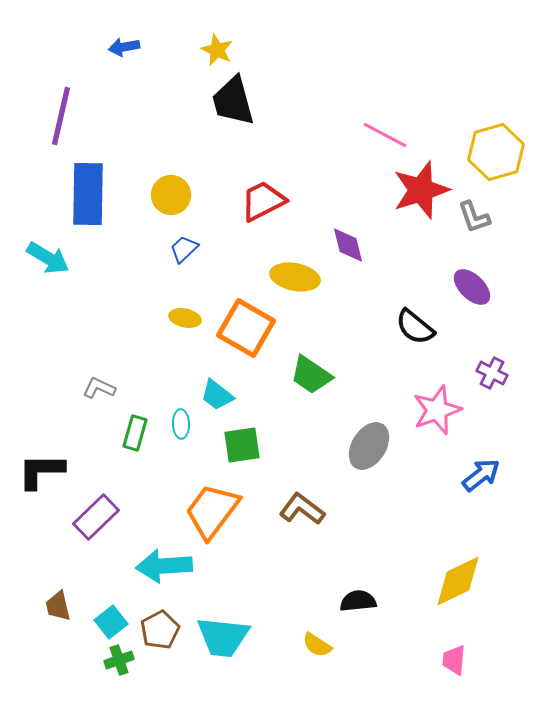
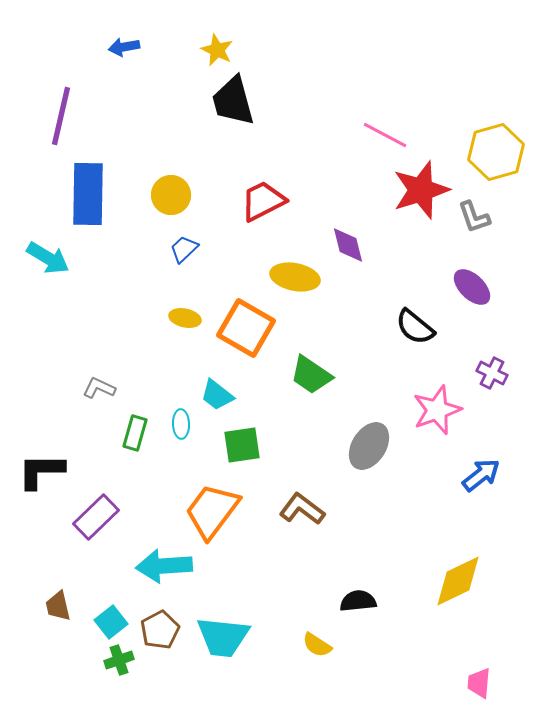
pink trapezoid at (454, 660): moved 25 px right, 23 px down
